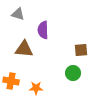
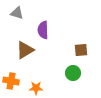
gray triangle: moved 1 px left, 1 px up
brown triangle: moved 1 px right, 1 px down; rotated 36 degrees counterclockwise
